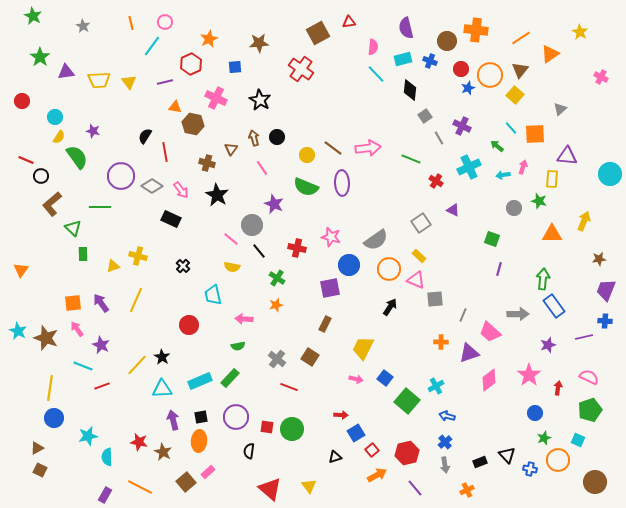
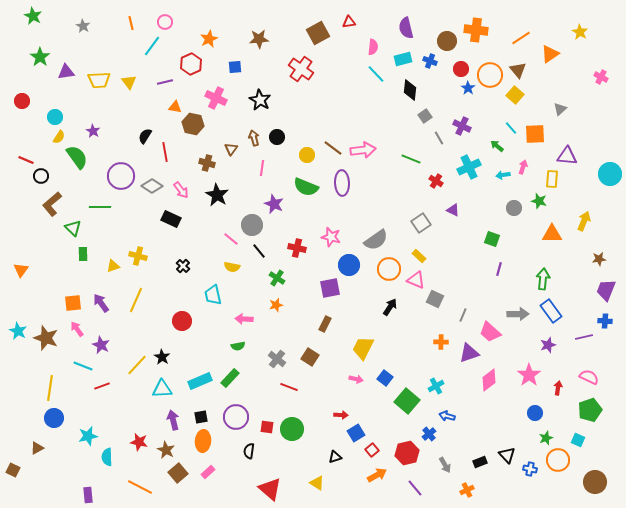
brown star at (259, 43): moved 4 px up
brown triangle at (520, 70): moved 2 px left; rotated 18 degrees counterclockwise
blue star at (468, 88): rotated 16 degrees counterclockwise
purple star at (93, 131): rotated 16 degrees clockwise
pink arrow at (368, 148): moved 5 px left, 2 px down
pink line at (262, 168): rotated 42 degrees clockwise
gray square at (435, 299): rotated 30 degrees clockwise
blue rectangle at (554, 306): moved 3 px left, 5 px down
red circle at (189, 325): moved 7 px left, 4 px up
green star at (544, 438): moved 2 px right
orange ellipse at (199, 441): moved 4 px right
blue cross at (445, 442): moved 16 px left, 8 px up
brown star at (163, 452): moved 3 px right, 2 px up
gray arrow at (445, 465): rotated 21 degrees counterclockwise
brown square at (40, 470): moved 27 px left
brown square at (186, 482): moved 8 px left, 9 px up
yellow triangle at (309, 486): moved 8 px right, 3 px up; rotated 21 degrees counterclockwise
purple rectangle at (105, 495): moved 17 px left; rotated 35 degrees counterclockwise
